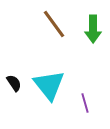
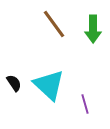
cyan triangle: rotated 8 degrees counterclockwise
purple line: moved 1 px down
